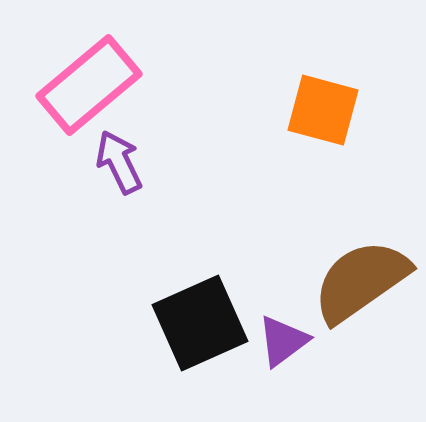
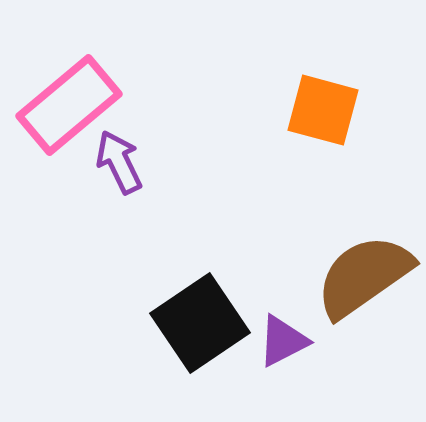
pink rectangle: moved 20 px left, 20 px down
brown semicircle: moved 3 px right, 5 px up
black square: rotated 10 degrees counterclockwise
purple triangle: rotated 10 degrees clockwise
